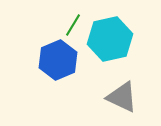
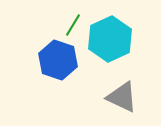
cyan hexagon: rotated 12 degrees counterclockwise
blue hexagon: rotated 18 degrees counterclockwise
